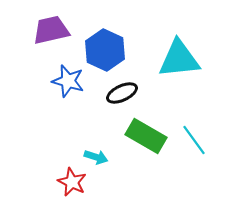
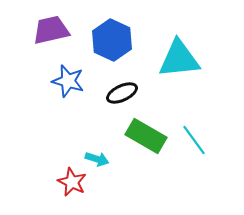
blue hexagon: moved 7 px right, 10 px up
cyan arrow: moved 1 px right, 2 px down
